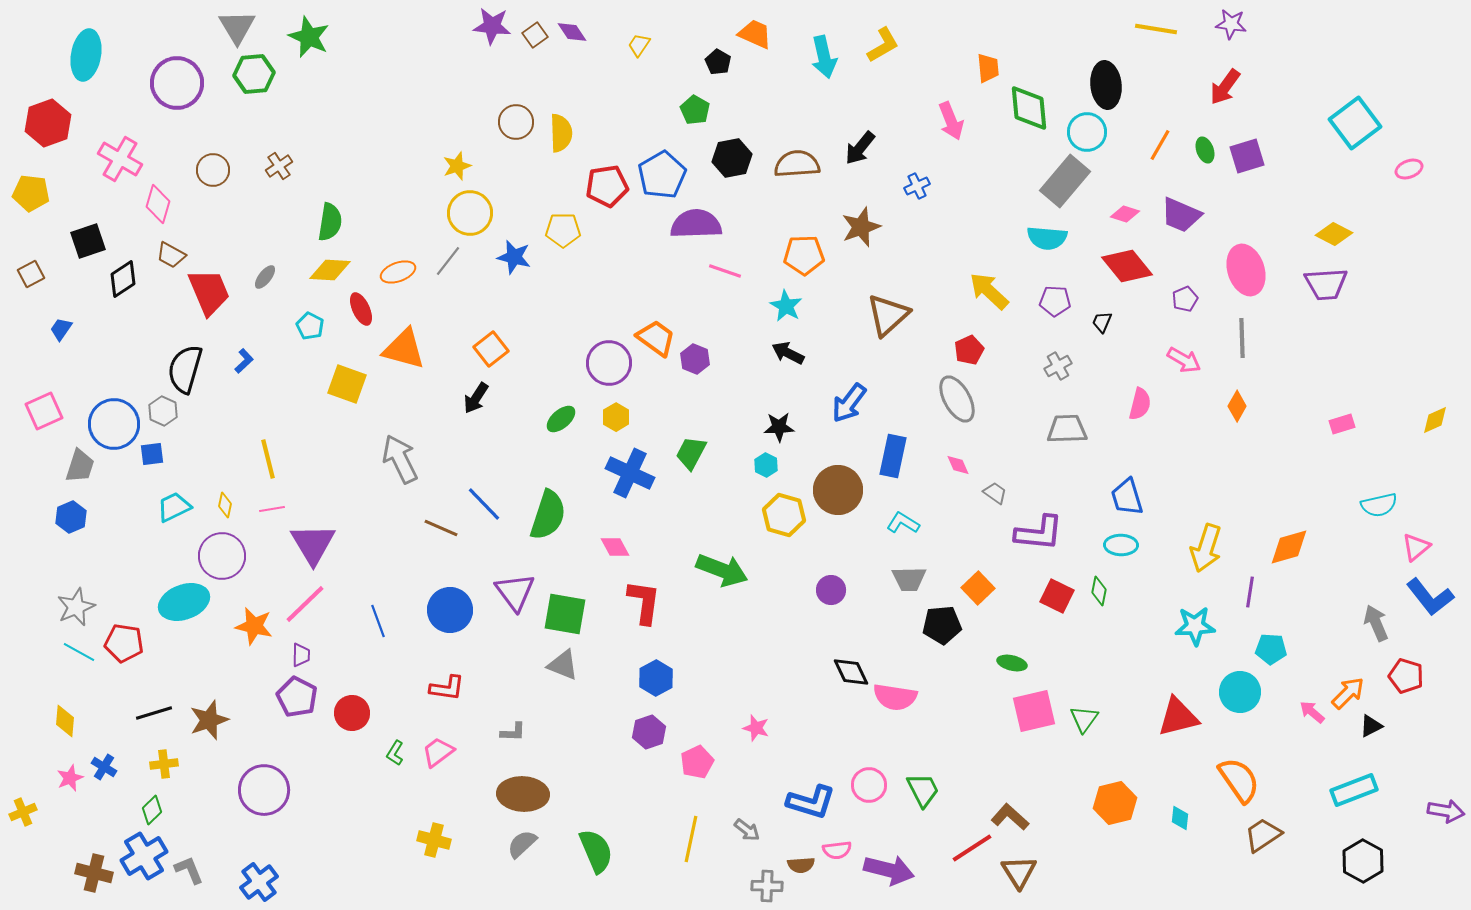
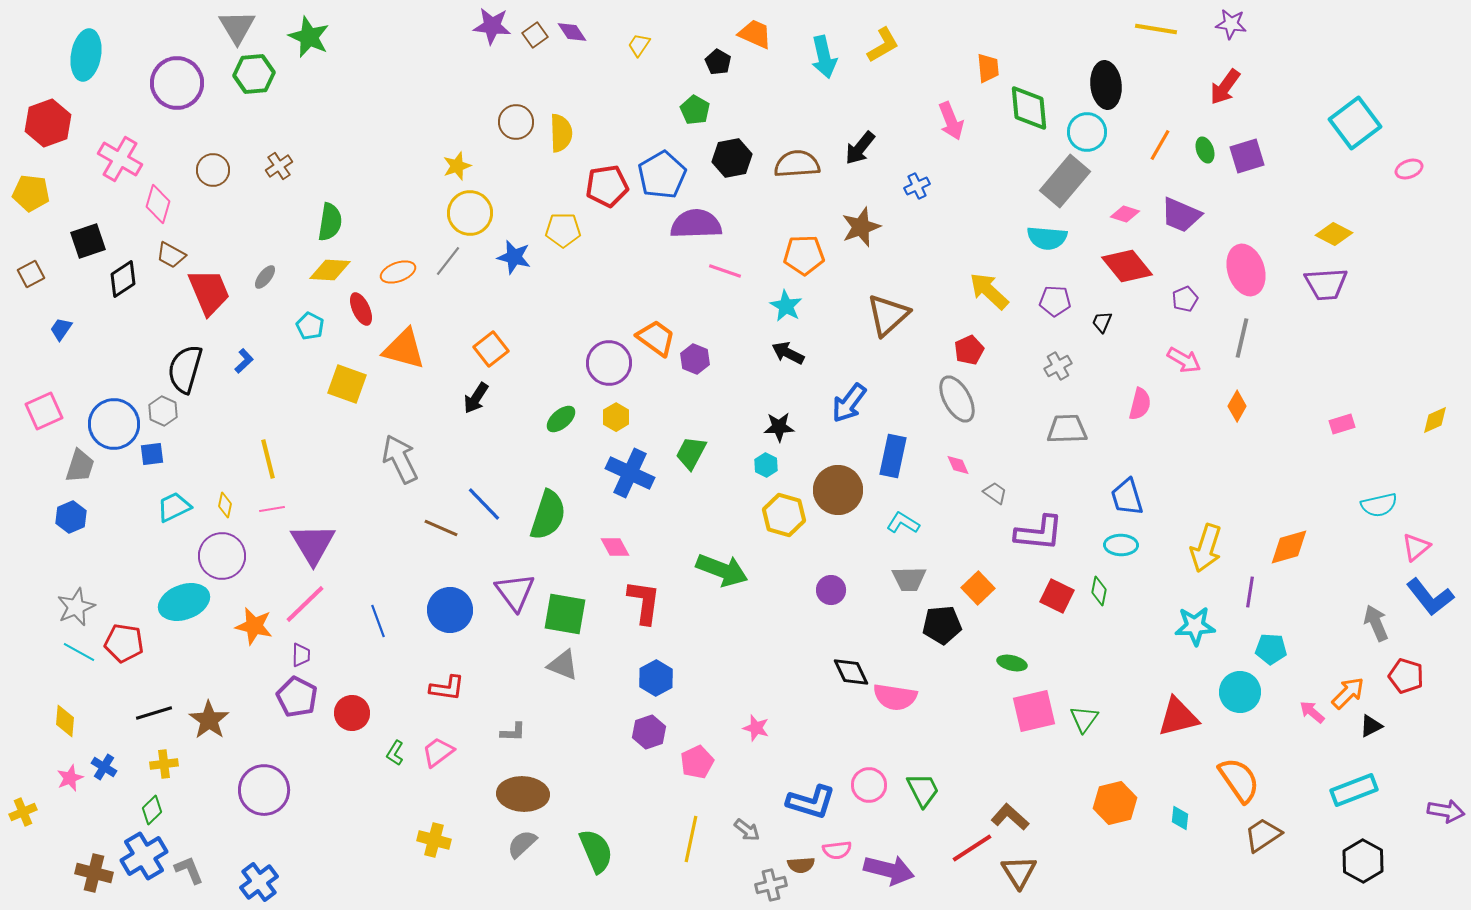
gray line at (1242, 338): rotated 15 degrees clockwise
brown star at (209, 720): rotated 18 degrees counterclockwise
gray cross at (767, 886): moved 4 px right, 1 px up; rotated 16 degrees counterclockwise
